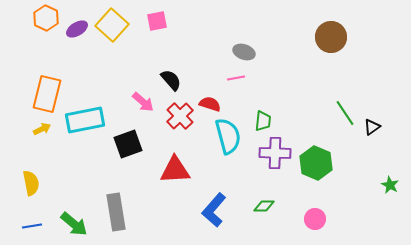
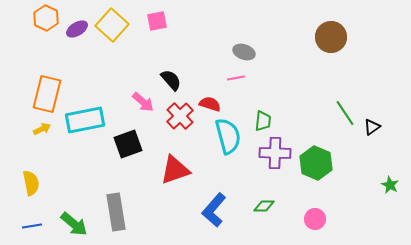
red triangle: rotated 16 degrees counterclockwise
